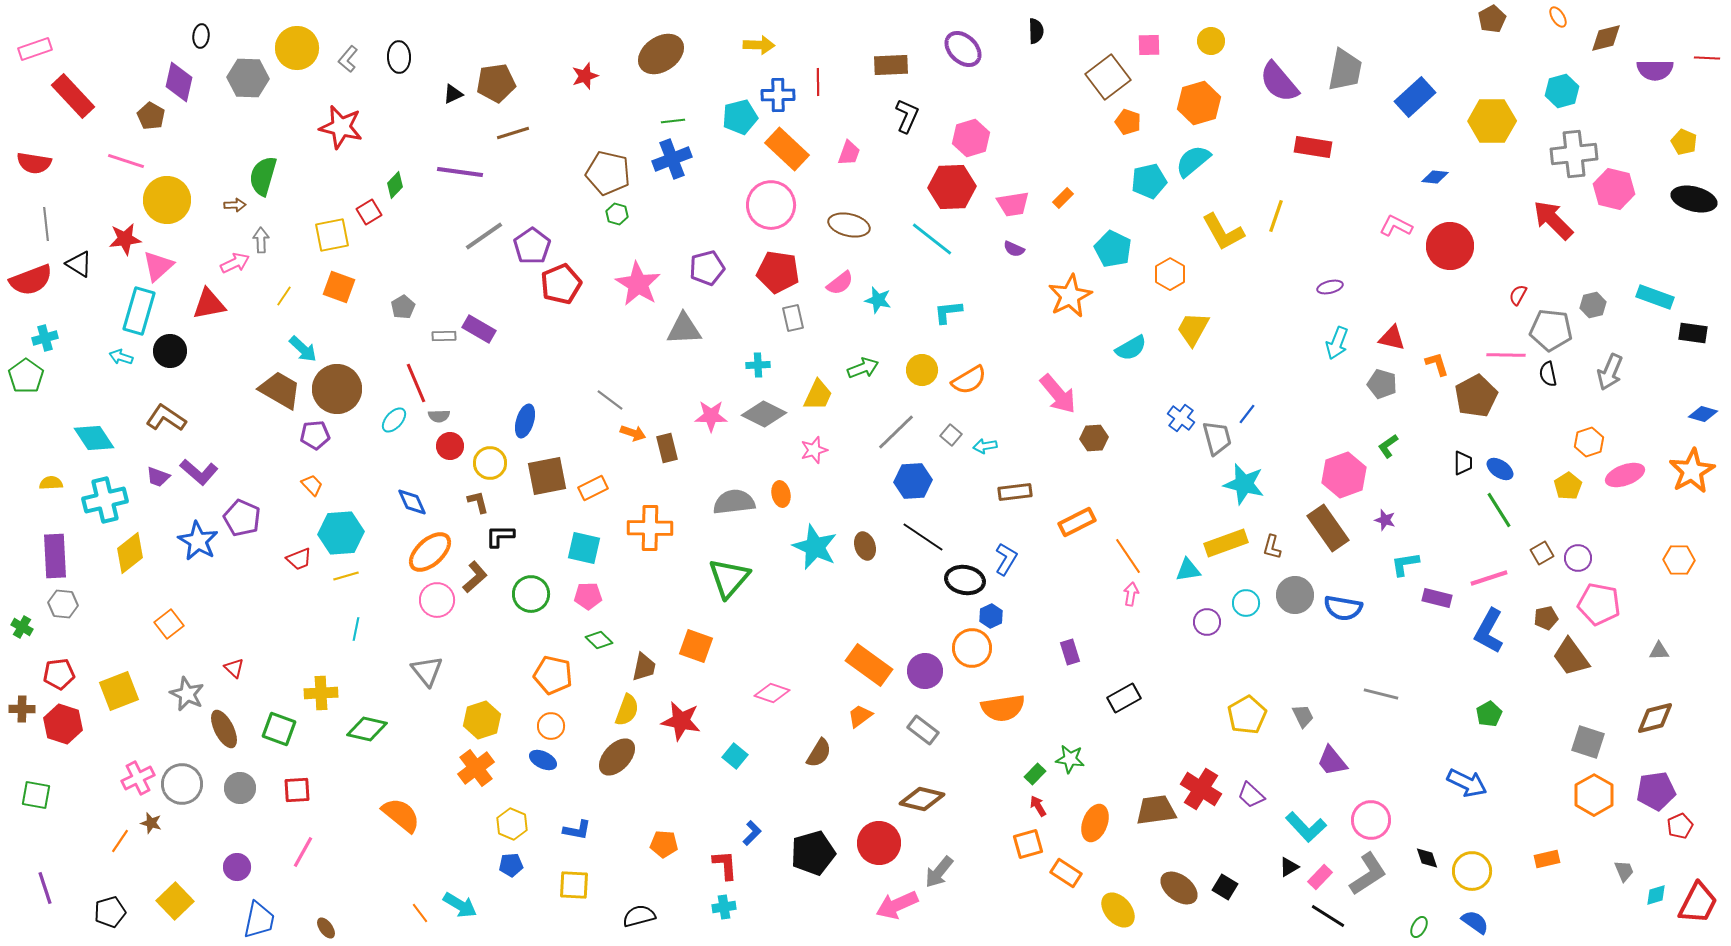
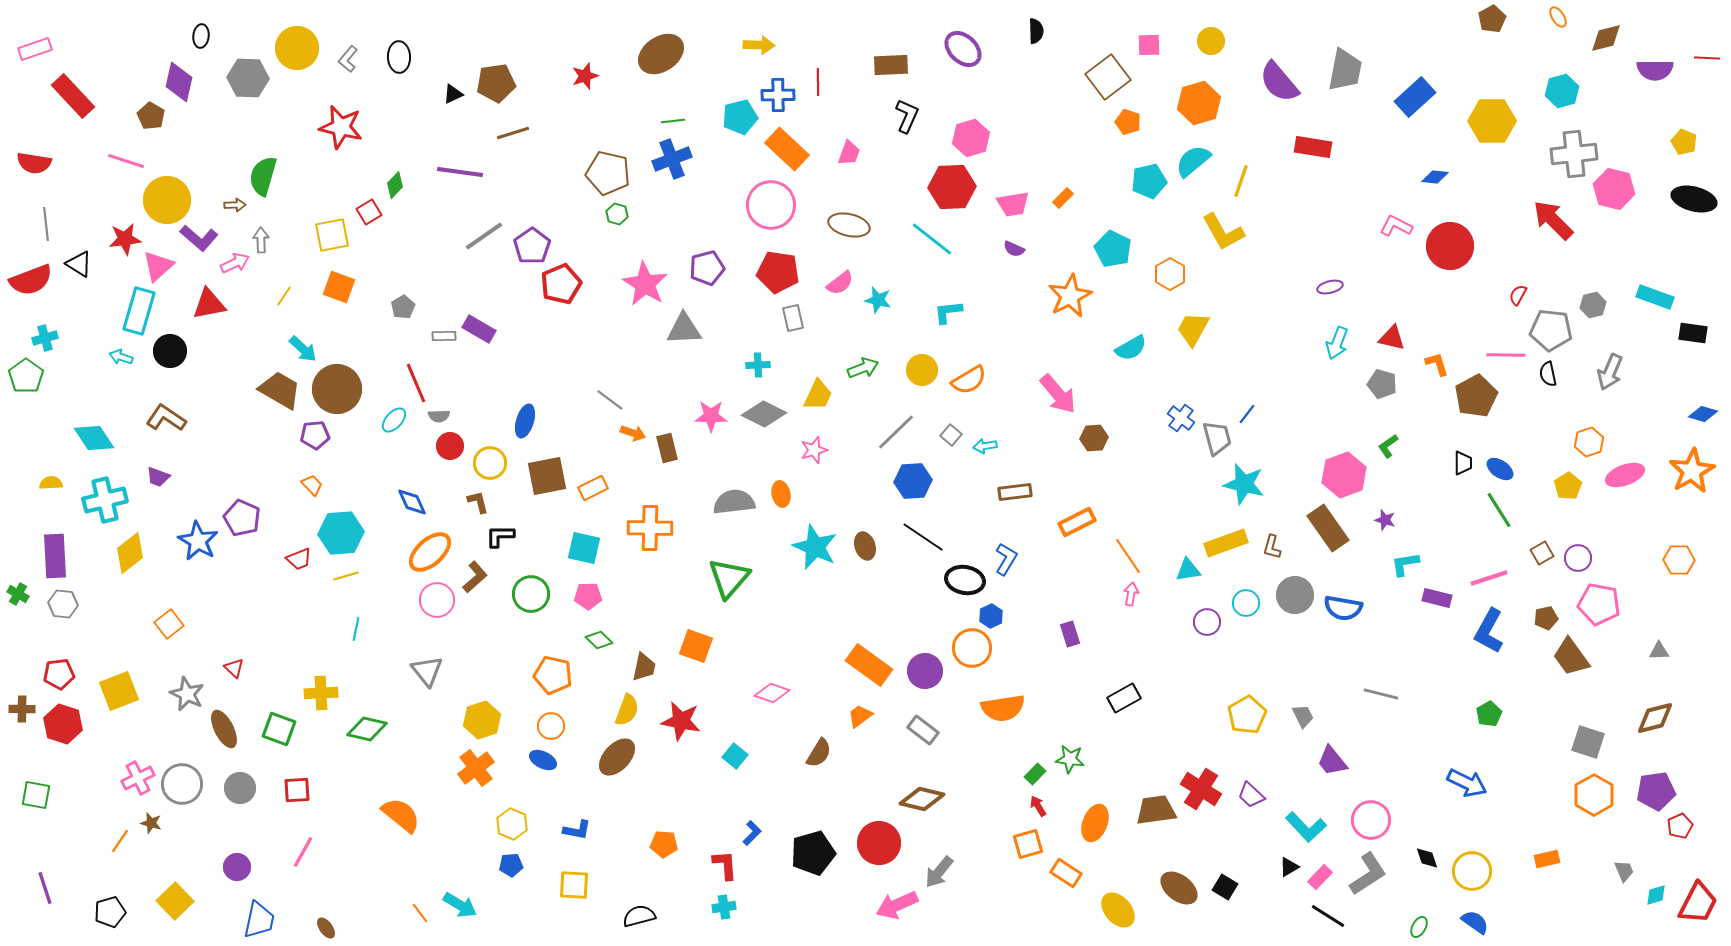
yellow line at (1276, 216): moved 35 px left, 35 px up
pink star at (638, 284): moved 7 px right
purple L-shape at (199, 472): moved 234 px up
green cross at (22, 627): moved 4 px left, 33 px up
purple rectangle at (1070, 652): moved 18 px up
